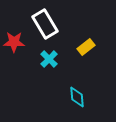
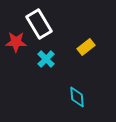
white rectangle: moved 6 px left
red star: moved 2 px right
cyan cross: moved 3 px left
